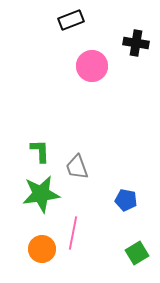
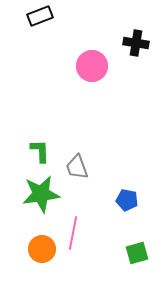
black rectangle: moved 31 px left, 4 px up
blue pentagon: moved 1 px right
green square: rotated 15 degrees clockwise
